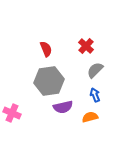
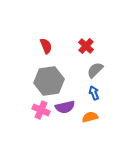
red semicircle: moved 3 px up
blue arrow: moved 1 px left, 2 px up
purple semicircle: moved 2 px right
pink cross: moved 29 px right, 3 px up
